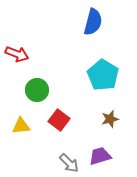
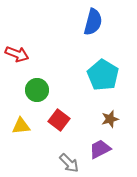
purple trapezoid: moved 7 px up; rotated 10 degrees counterclockwise
